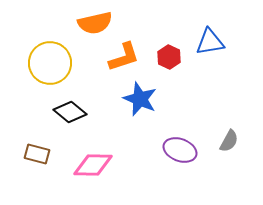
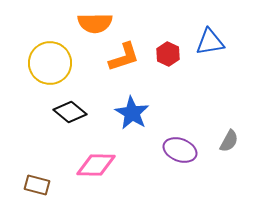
orange semicircle: rotated 12 degrees clockwise
red hexagon: moved 1 px left, 3 px up
blue star: moved 8 px left, 14 px down; rotated 8 degrees clockwise
brown rectangle: moved 31 px down
pink diamond: moved 3 px right
